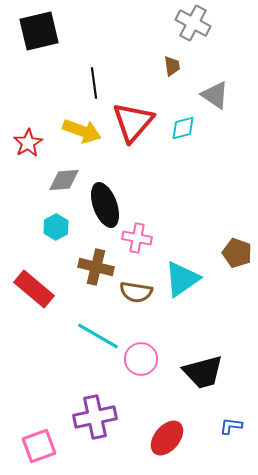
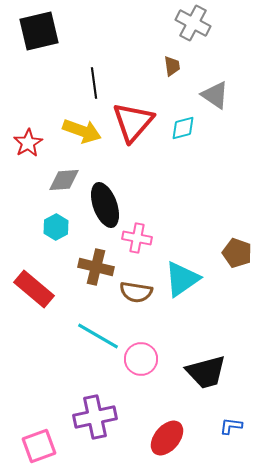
black trapezoid: moved 3 px right
